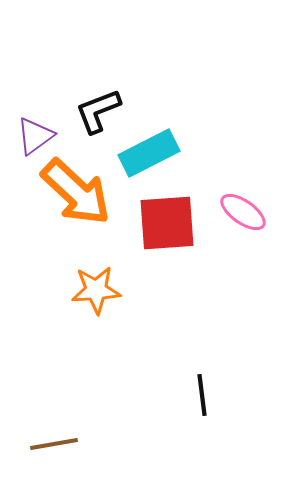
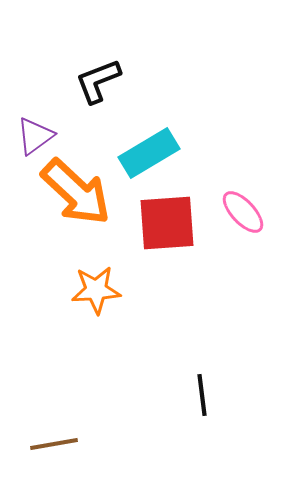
black L-shape: moved 30 px up
cyan rectangle: rotated 4 degrees counterclockwise
pink ellipse: rotated 12 degrees clockwise
